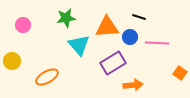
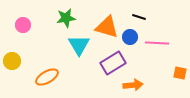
orange triangle: rotated 20 degrees clockwise
cyan triangle: rotated 10 degrees clockwise
orange square: rotated 24 degrees counterclockwise
